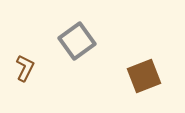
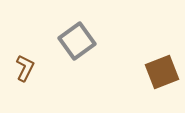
brown square: moved 18 px right, 4 px up
